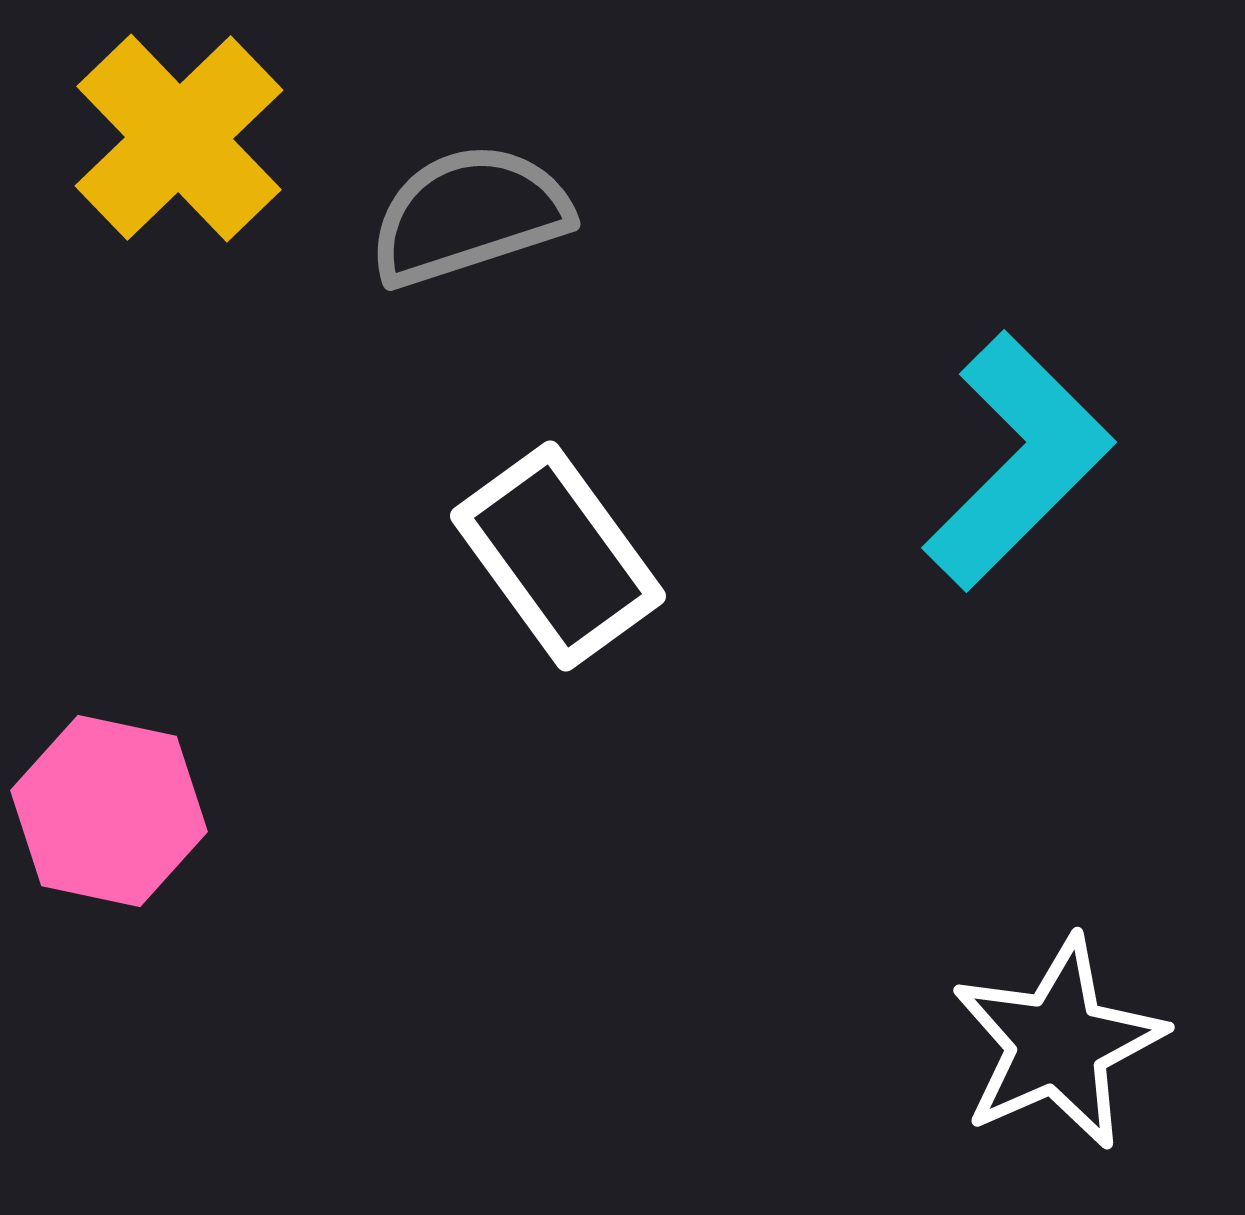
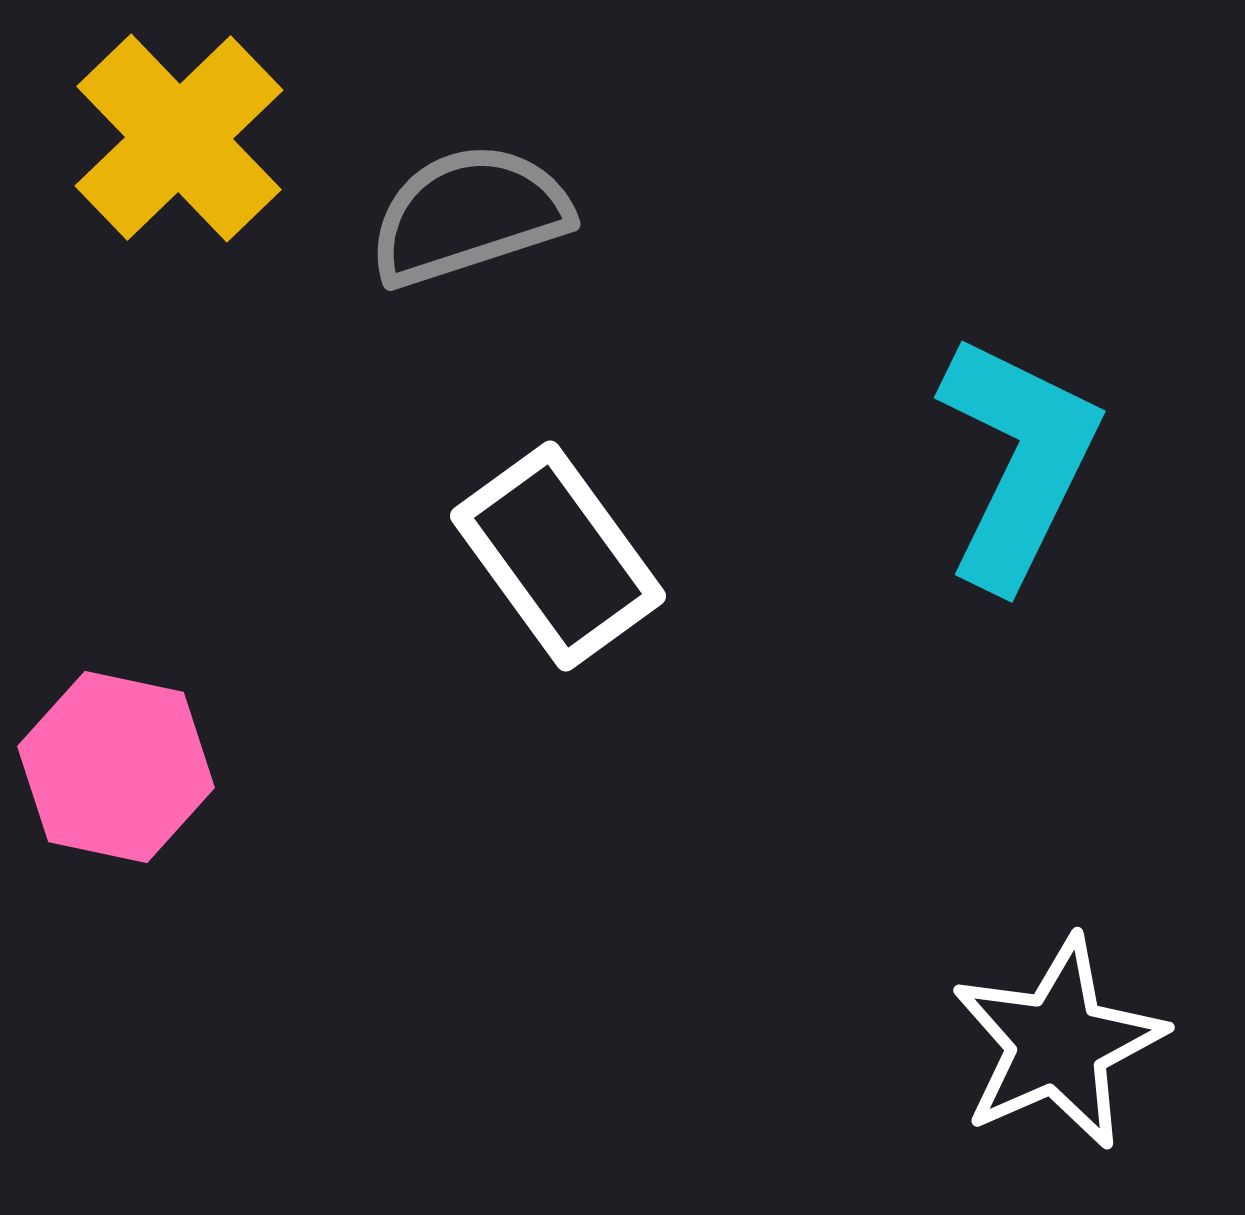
cyan L-shape: rotated 19 degrees counterclockwise
pink hexagon: moved 7 px right, 44 px up
